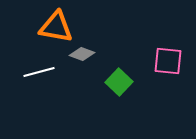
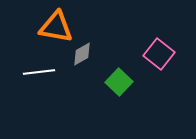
gray diamond: rotated 50 degrees counterclockwise
pink square: moved 9 px left, 7 px up; rotated 32 degrees clockwise
white line: rotated 8 degrees clockwise
